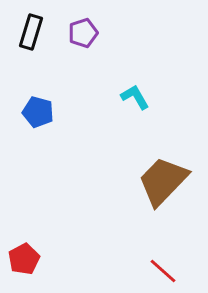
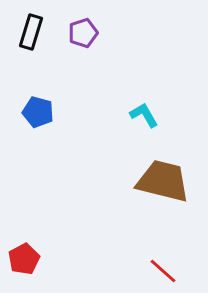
cyan L-shape: moved 9 px right, 18 px down
brown trapezoid: rotated 60 degrees clockwise
